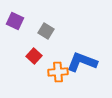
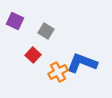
red square: moved 1 px left, 1 px up
blue L-shape: moved 1 px down
orange cross: rotated 24 degrees counterclockwise
